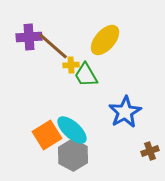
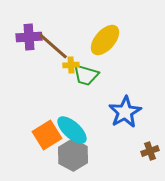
green trapezoid: rotated 44 degrees counterclockwise
